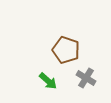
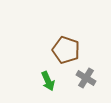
green arrow: rotated 24 degrees clockwise
